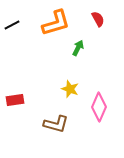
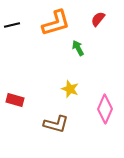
red semicircle: rotated 112 degrees counterclockwise
black line: rotated 14 degrees clockwise
green arrow: rotated 56 degrees counterclockwise
red rectangle: rotated 24 degrees clockwise
pink diamond: moved 6 px right, 2 px down
